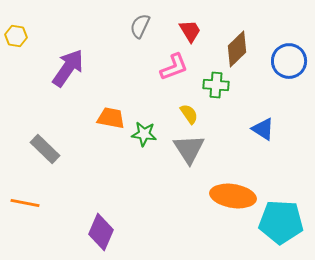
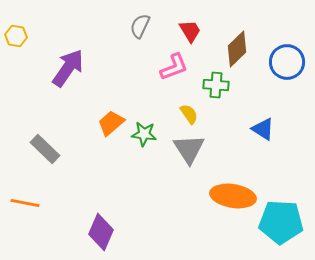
blue circle: moved 2 px left, 1 px down
orange trapezoid: moved 5 px down; rotated 52 degrees counterclockwise
